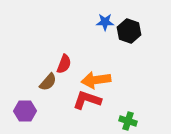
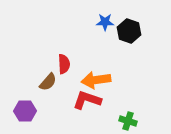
red semicircle: rotated 24 degrees counterclockwise
